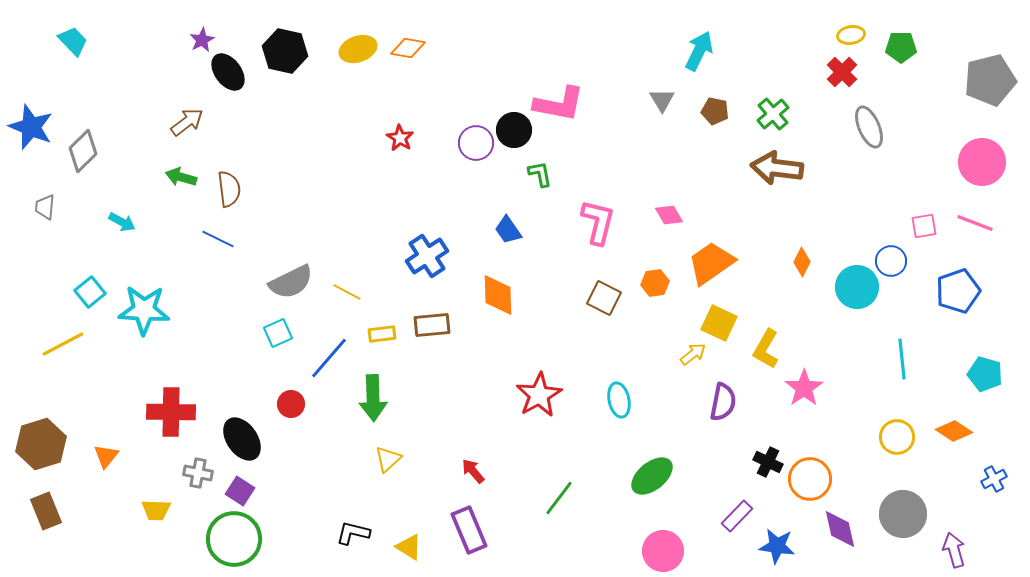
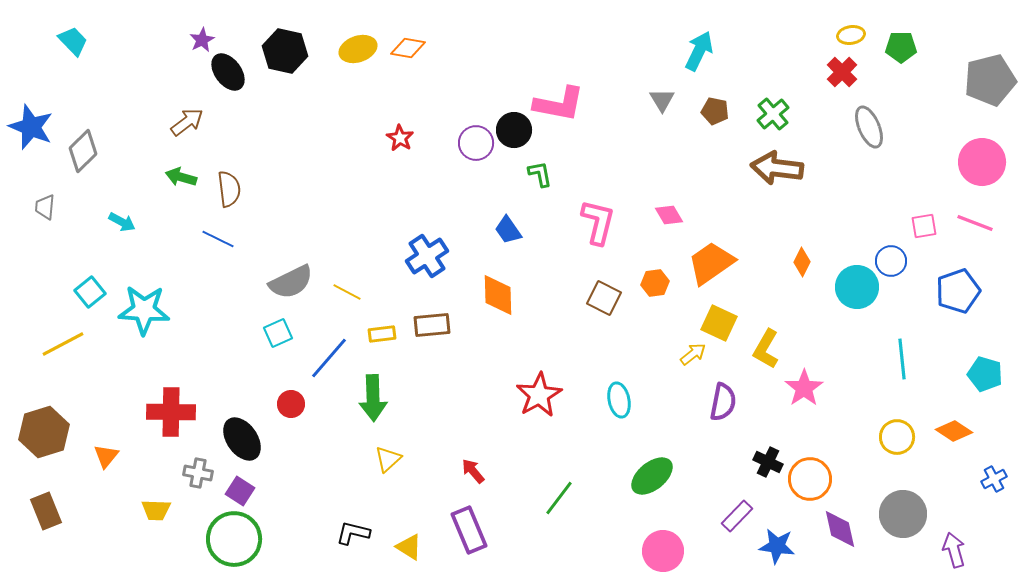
brown hexagon at (41, 444): moved 3 px right, 12 px up
